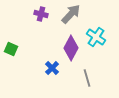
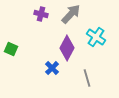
purple diamond: moved 4 px left
